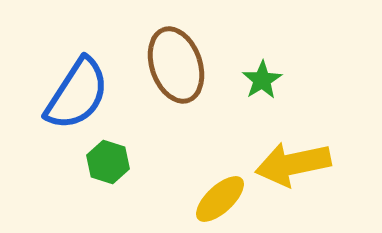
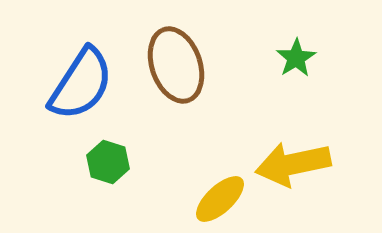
green star: moved 34 px right, 22 px up
blue semicircle: moved 4 px right, 10 px up
